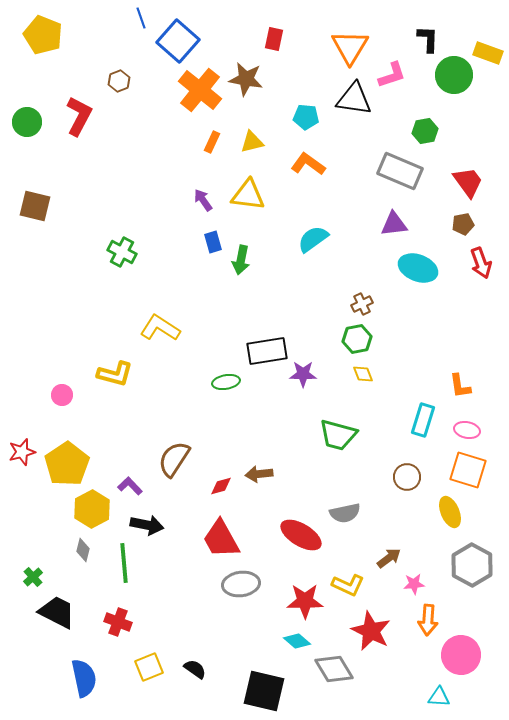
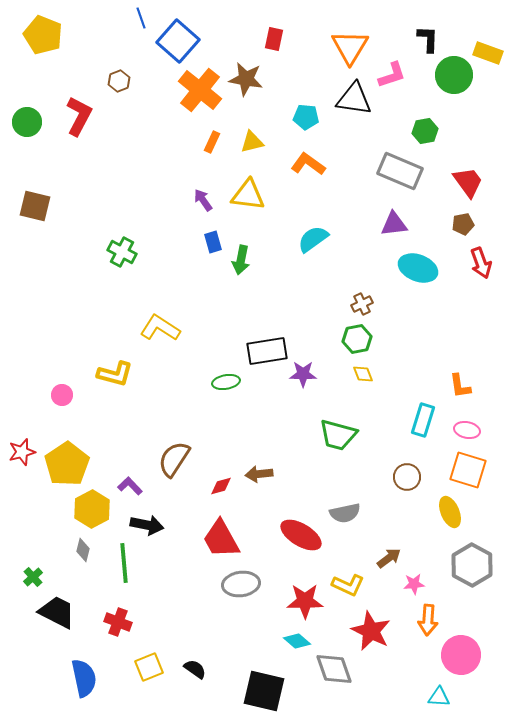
gray diamond at (334, 669): rotated 12 degrees clockwise
